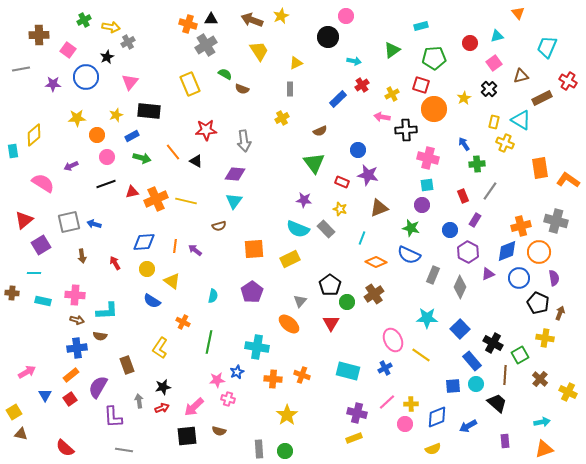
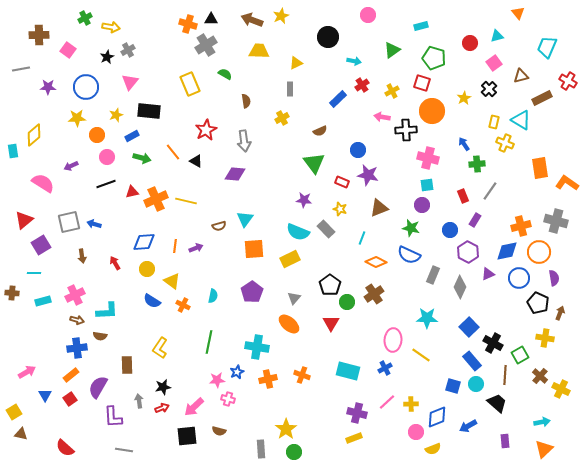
pink circle at (346, 16): moved 22 px right, 1 px up
green cross at (84, 20): moved 1 px right, 2 px up
gray cross at (128, 42): moved 8 px down
yellow trapezoid at (259, 51): rotated 55 degrees counterclockwise
green pentagon at (434, 58): rotated 20 degrees clockwise
blue circle at (86, 77): moved 10 px down
purple star at (53, 84): moved 5 px left, 3 px down
red square at (421, 85): moved 1 px right, 2 px up
brown semicircle at (242, 89): moved 4 px right, 12 px down; rotated 120 degrees counterclockwise
yellow cross at (392, 94): moved 3 px up
orange circle at (434, 109): moved 2 px left, 2 px down
red star at (206, 130): rotated 25 degrees counterclockwise
orange L-shape at (568, 180): moved 1 px left, 3 px down
cyan triangle at (234, 201): moved 11 px right, 18 px down
cyan semicircle at (298, 229): moved 3 px down
purple arrow at (195, 250): moved 1 px right, 2 px up; rotated 120 degrees clockwise
blue diamond at (507, 251): rotated 10 degrees clockwise
pink cross at (75, 295): rotated 30 degrees counterclockwise
cyan rectangle at (43, 301): rotated 28 degrees counterclockwise
gray triangle at (300, 301): moved 6 px left, 3 px up
orange cross at (183, 322): moved 17 px up
blue square at (460, 329): moved 9 px right, 2 px up
pink ellipse at (393, 340): rotated 30 degrees clockwise
brown rectangle at (127, 365): rotated 18 degrees clockwise
orange cross at (273, 379): moved 5 px left; rotated 18 degrees counterclockwise
brown cross at (540, 379): moved 3 px up
blue square at (453, 386): rotated 21 degrees clockwise
yellow cross at (568, 392): moved 7 px left, 3 px up
yellow star at (287, 415): moved 1 px left, 14 px down
pink circle at (405, 424): moved 11 px right, 8 px down
gray rectangle at (259, 449): moved 2 px right
orange triangle at (544, 449): rotated 24 degrees counterclockwise
green circle at (285, 451): moved 9 px right, 1 px down
